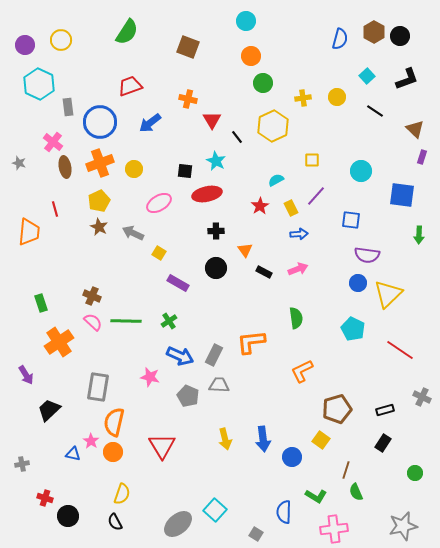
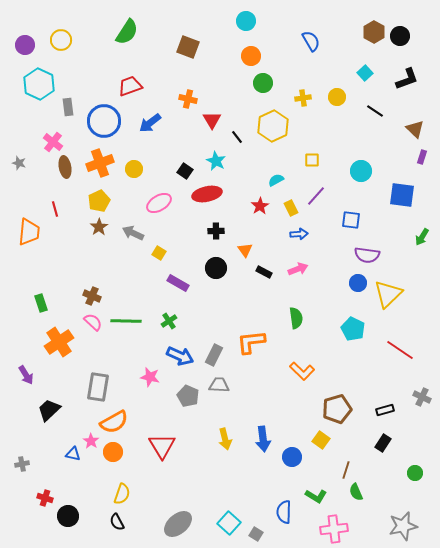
blue semicircle at (340, 39): moved 29 px left, 2 px down; rotated 45 degrees counterclockwise
cyan square at (367, 76): moved 2 px left, 3 px up
blue circle at (100, 122): moved 4 px right, 1 px up
black square at (185, 171): rotated 28 degrees clockwise
brown star at (99, 227): rotated 12 degrees clockwise
green arrow at (419, 235): moved 3 px right, 2 px down; rotated 30 degrees clockwise
orange L-shape at (302, 371): rotated 110 degrees counterclockwise
orange semicircle at (114, 422): rotated 132 degrees counterclockwise
cyan square at (215, 510): moved 14 px right, 13 px down
black semicircle at (115, 522): moved 2 px right
